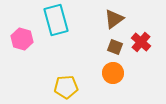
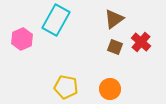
cyan rectangle: rotated 44 degrees clockwise
pink hexagon: rotated 20 degrees clockwise
orange circle: moved 3 px left, 16 px down
yellow pentagon: rotated 15 degrees clockwise
